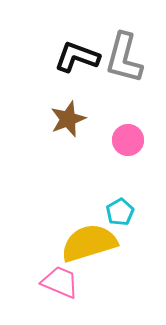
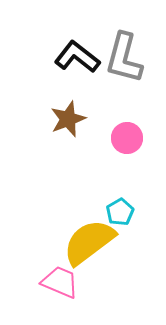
black L-shape: rotated 18 degrees clockwise
pink circle: moved 1 px left, 2 px up
yellow semicircle: moved 1 px up; rotated 20 degrees counterclockwise
